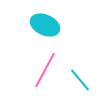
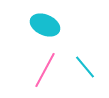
cyan line: moved 5 px right, 13 px up
